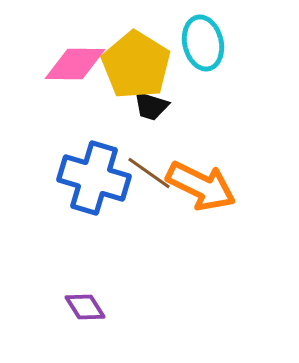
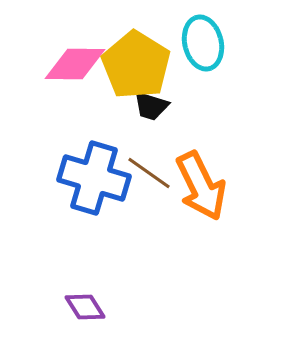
orange arrow: rotated 38 degrees clockwise
